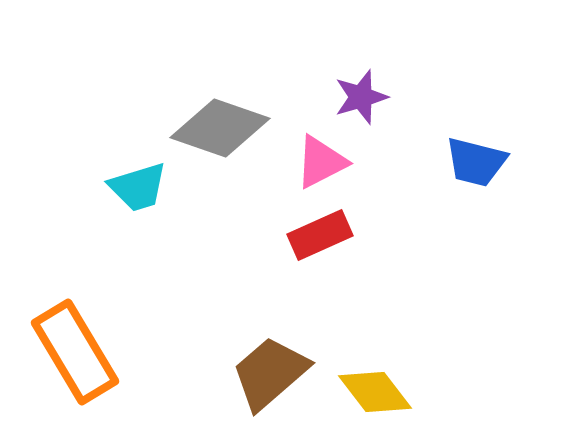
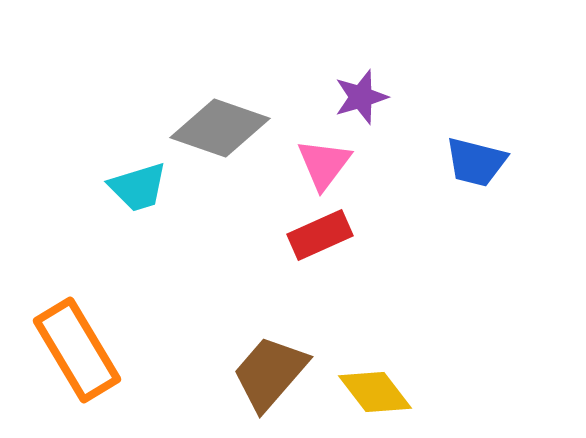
pink triangle: moved 3 px right, 2 px down; rotated 26 degrees counterclockwise
orange rectangle: moved 2 px right, 2 px up
brown trapezoid: rotated 8 degrees counterclockwise
